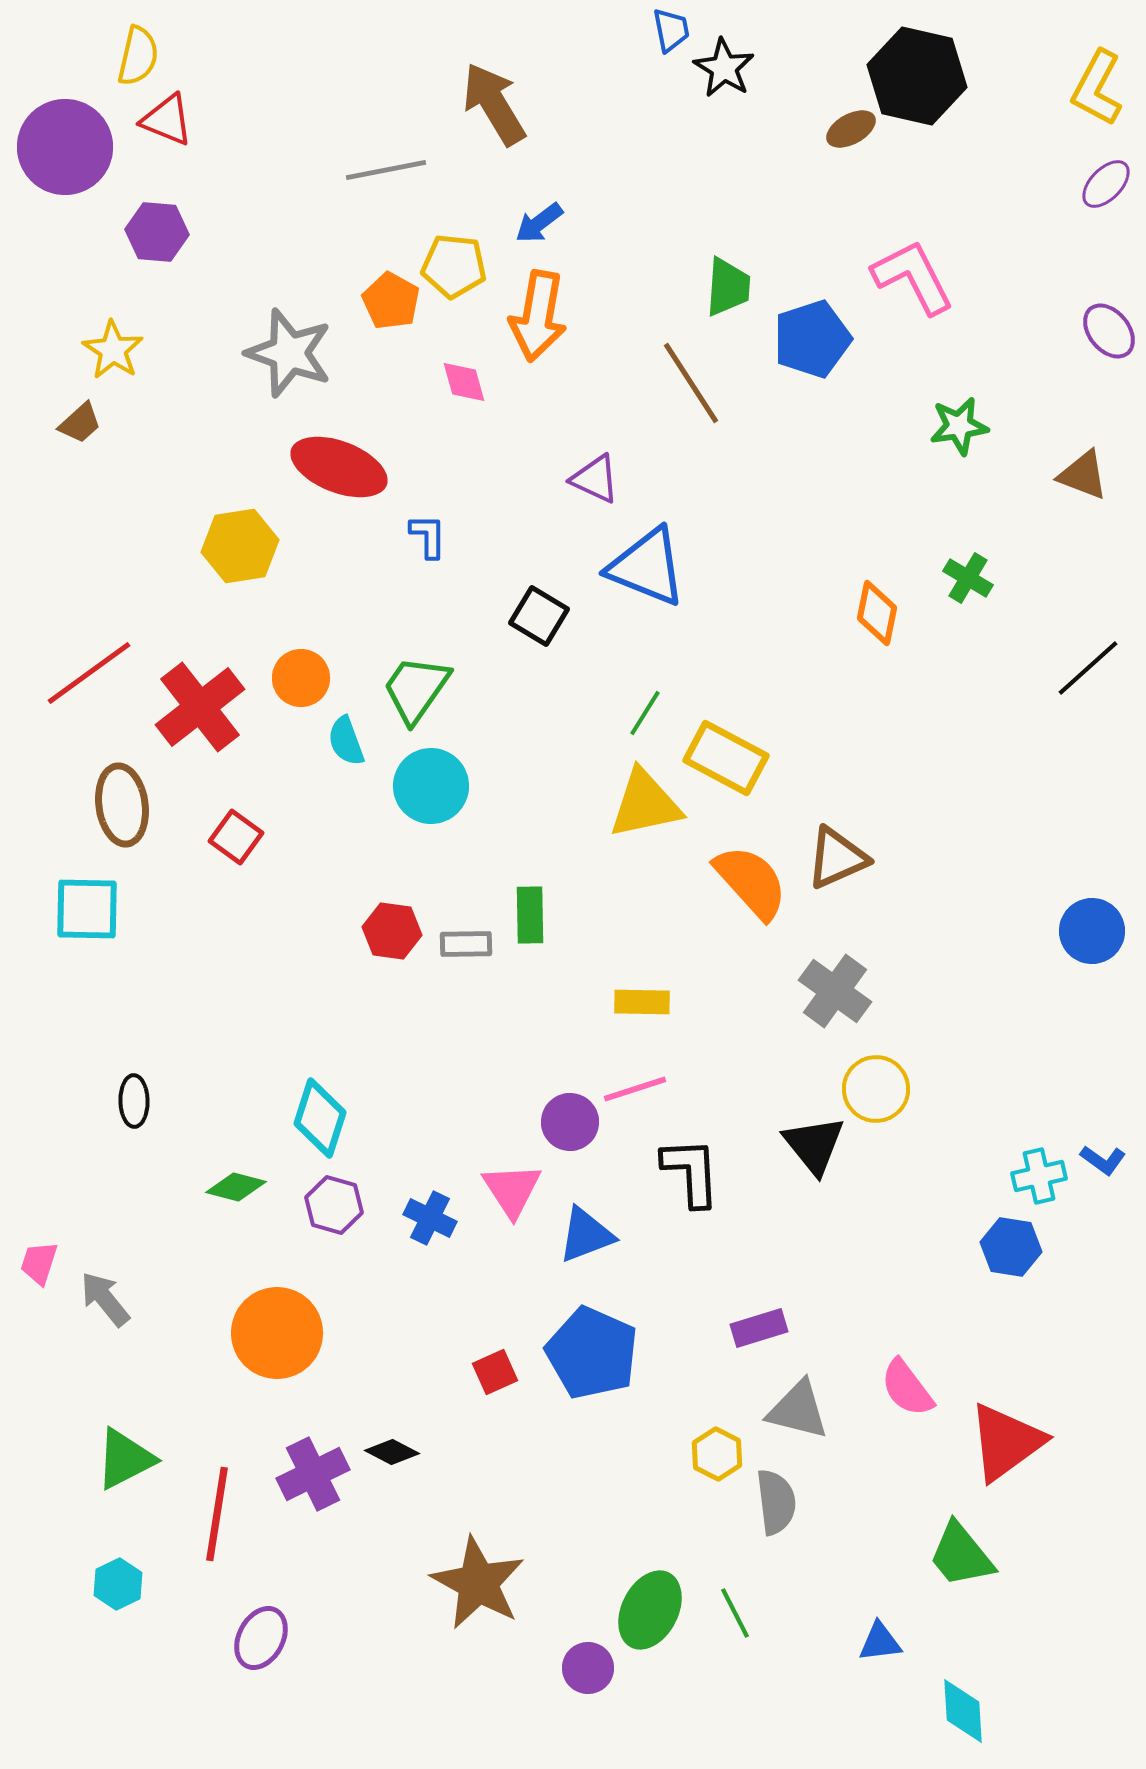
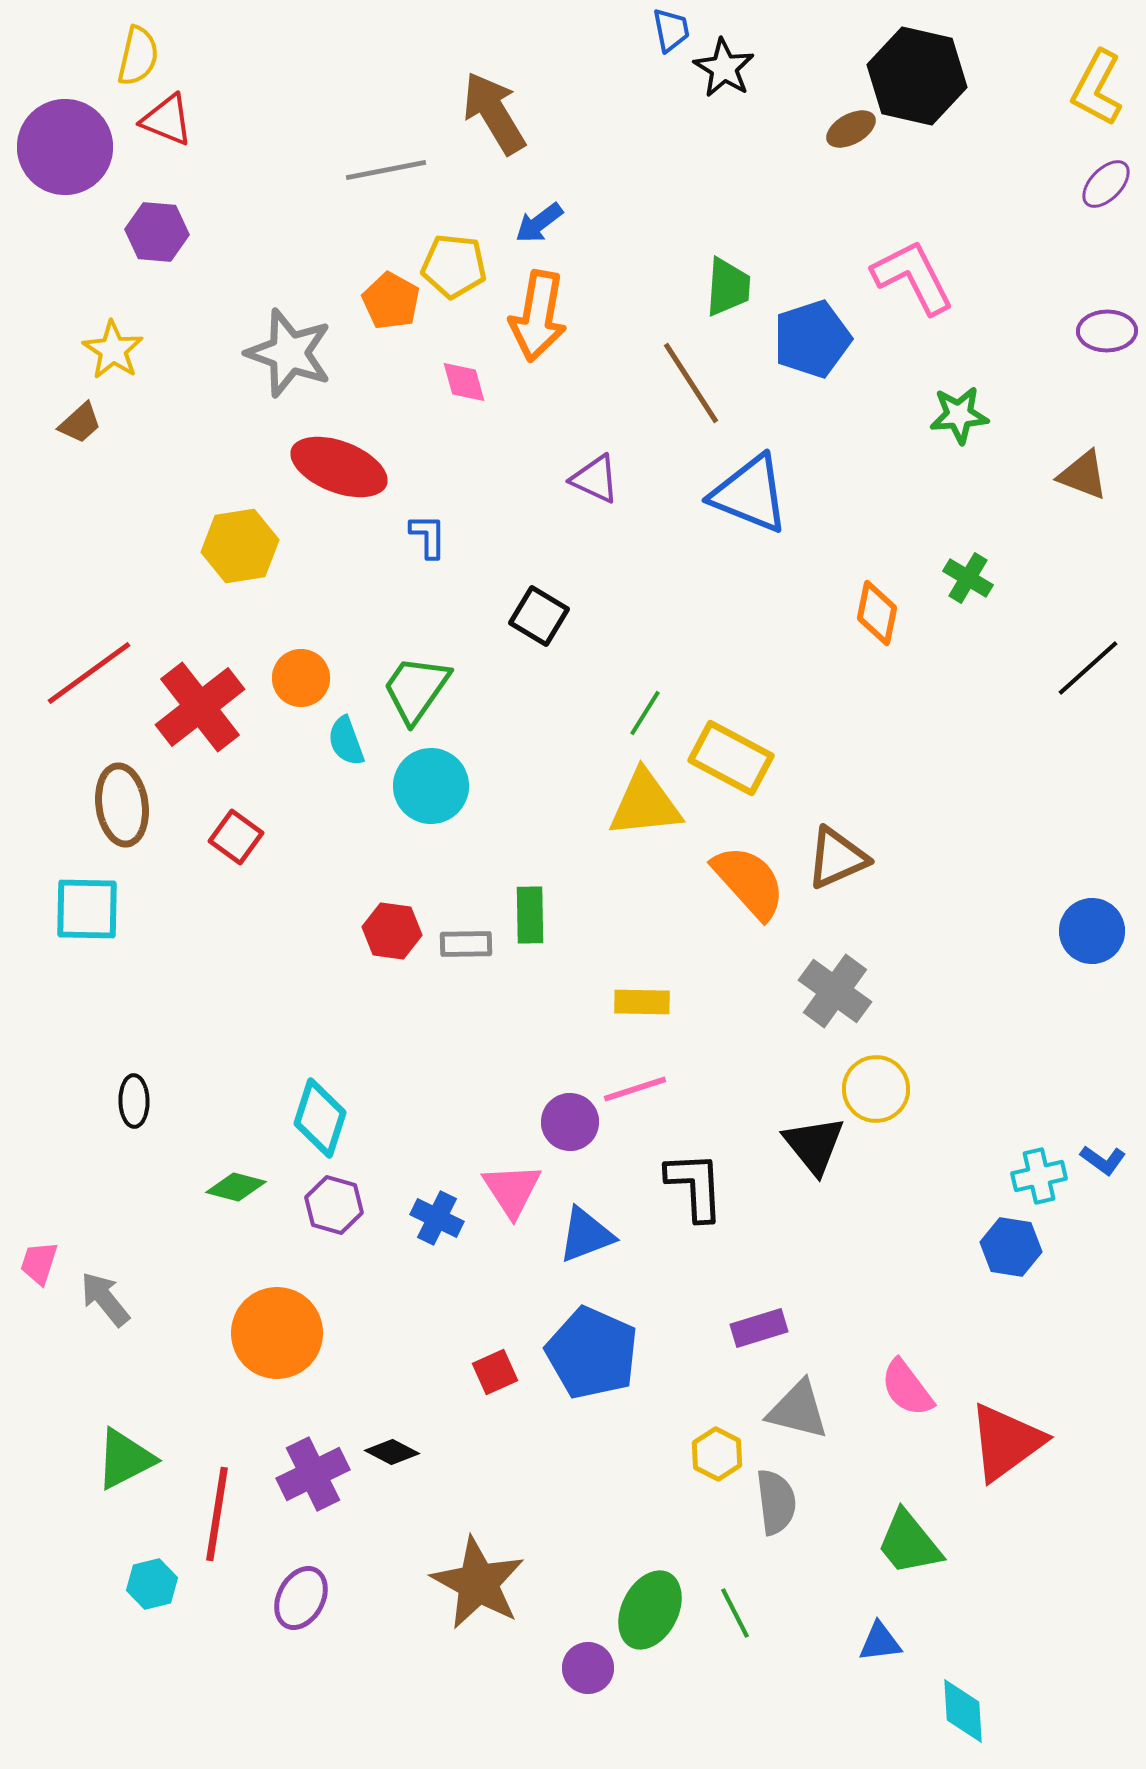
brown arrow at (494, 104): moved 9 px down
purple ellipse at (1109, 331): moved 2 px left; rotated 52 degrees counterclockwise
green star at (959, 426): moved 11 px up; rotated 4 degrees clockwise
blue triangle at (647, 567): moved 103 px right, 73 px up
yellow rectangle at (726, 758): moved 5 px right
yellow triangle at (645, 804): rotated 6 degrees clockwise
orange semicircle at (751, 882): moved 2 px left
black L-shape at (691, 1172): moved 4 px right, 14 px down
blue cross at (430, 1218): moved 7 px right
green trapezoid at (961, 1555): moved 52 px left, 12 px up
cyan hexagon at (118, 1584): moved 34 px right; rotated 12 degrees clockwise
purple ellipse at (261, 1638): moved 40 px right, 40 px up
